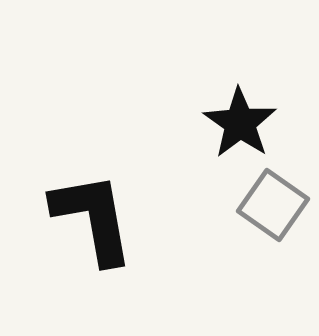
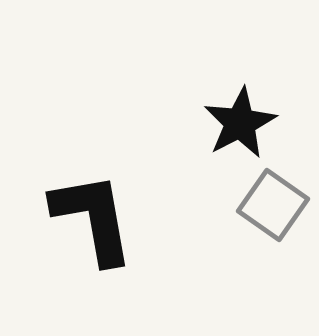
black star: rotated 10 degrees clockwise
